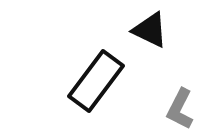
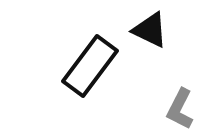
black rectangle: moved 6 px left, 15 px up
